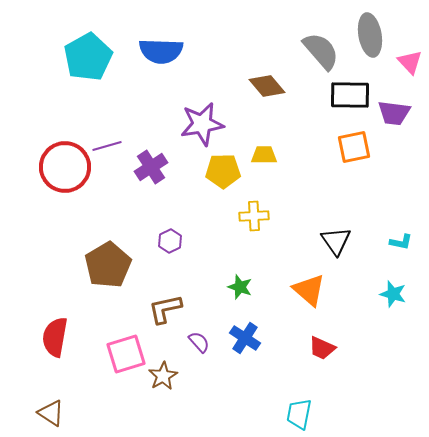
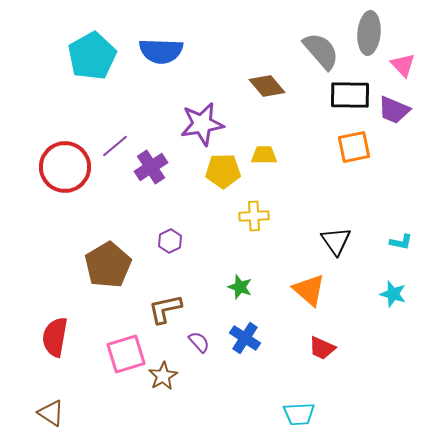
gray ellipse: moved 1 px left, 2 px up; rotated 15 degrees clockwise
cyan pentagon: moved 4 px right, 1 px up
pink triangle: moved 7 px left, 3 px down
purple trapezoid: moved 3 px up; rotated 16 degrees clockwise
purple line: moved 8 px right; rotated 24 degrees counterclockwise
cyan trapezoid: rotated 104 degrees counterclockwise
